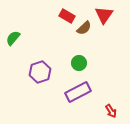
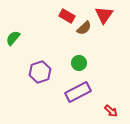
red arrow: rotated 16 degrees counterclockwise
